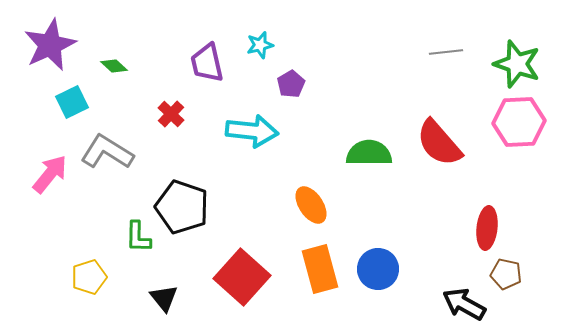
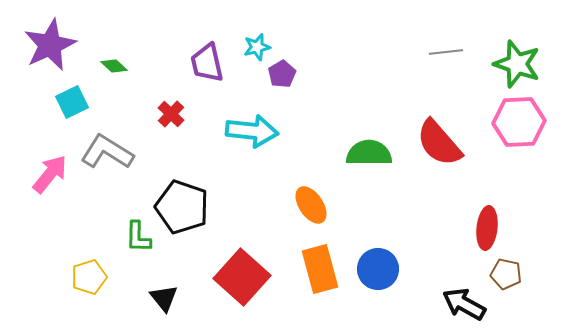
cyan star: moved 3 px left, 2 px down
purple pentagon: moved 9 px left, 10 px up
